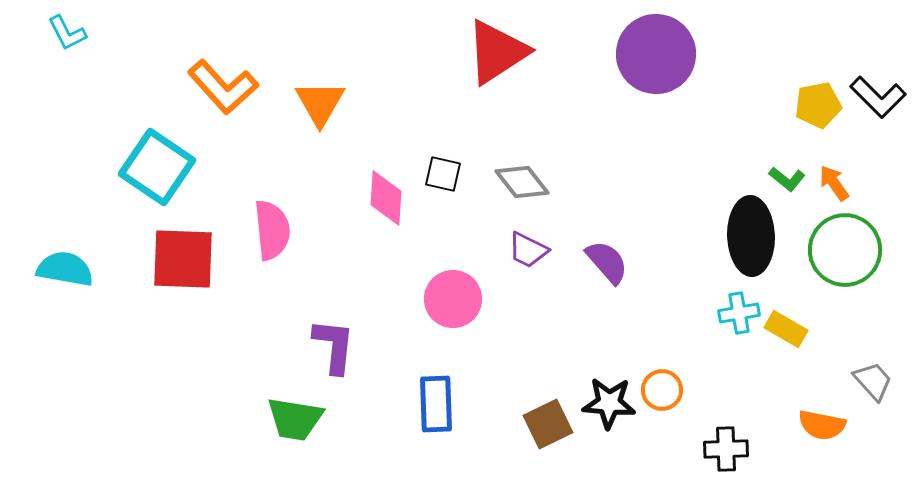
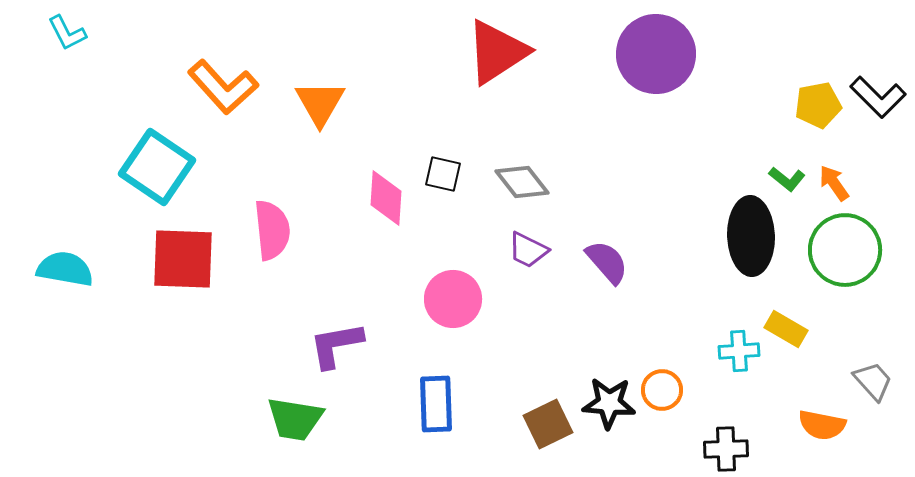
cyan cross: moved 38 px down; rotated 6 degrees clockwise
purple L-shape: moved 2 px right, 1 px up; rotated 106 degrees counterclockwise
